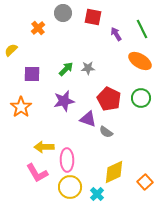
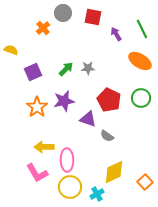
orange cross: moved 5 px right
yellow semicircle: rotated 64 degrees clockwise
purple square: moved 1 px right, 2 px up; rotated 24 degrees counterclockwise
red pentagon: moved 1 px down
orange star: moved 16 px right
gray semicircle: moved 1 px right, 4 px down
cyan cross: rotated 16 degrees clockwise
